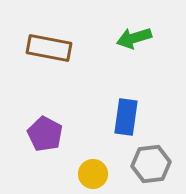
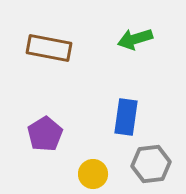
green arrow: moved 1 px right, 1 px down
purple pentagon: rotated 12 degrees clockwise
